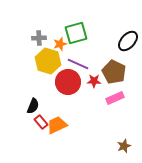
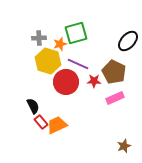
red circle: moved 2 px left
black semicircle: rotated 49 degrees counterclockwise
